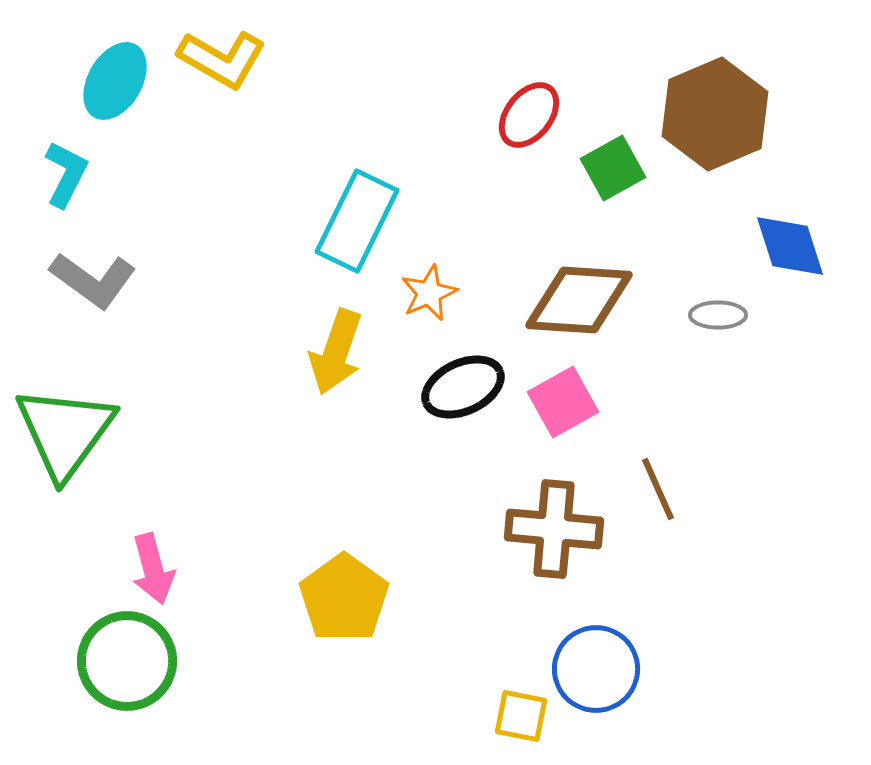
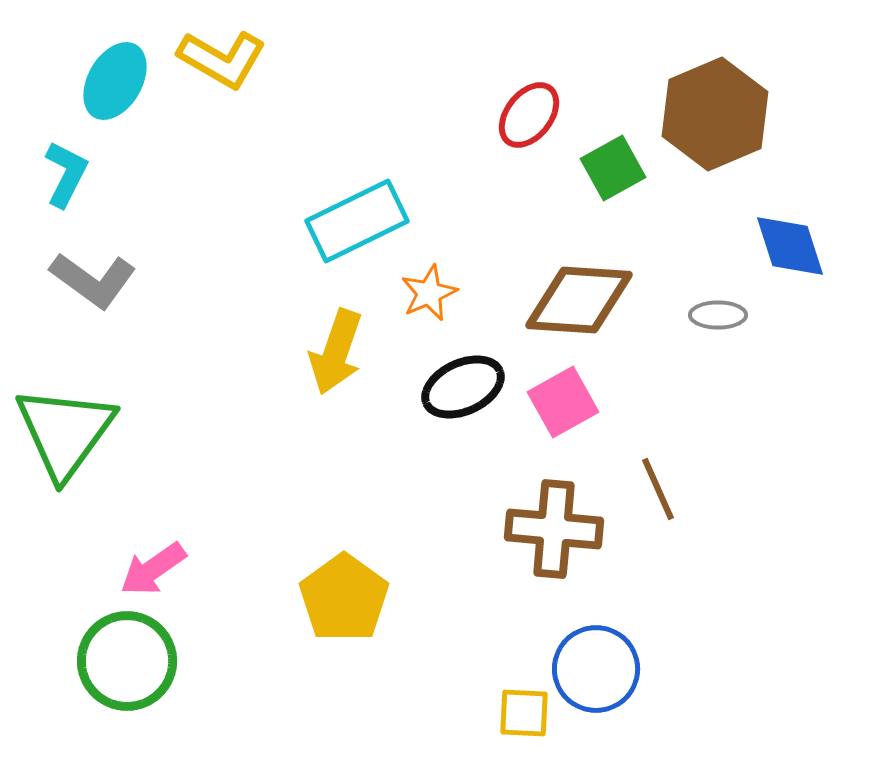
cyan rectangle: rotated 38 degrees clockwise
pink arrow: rotated 70 degrees clockwise
yellow square: moved 3 px right, 3 px up; rotated 8 degrees counterclockwise
